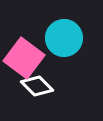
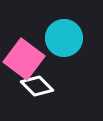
pink square: moved 1 px down
